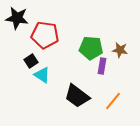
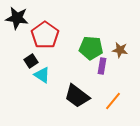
red pentagon: rotated 28 degrees clockwise
